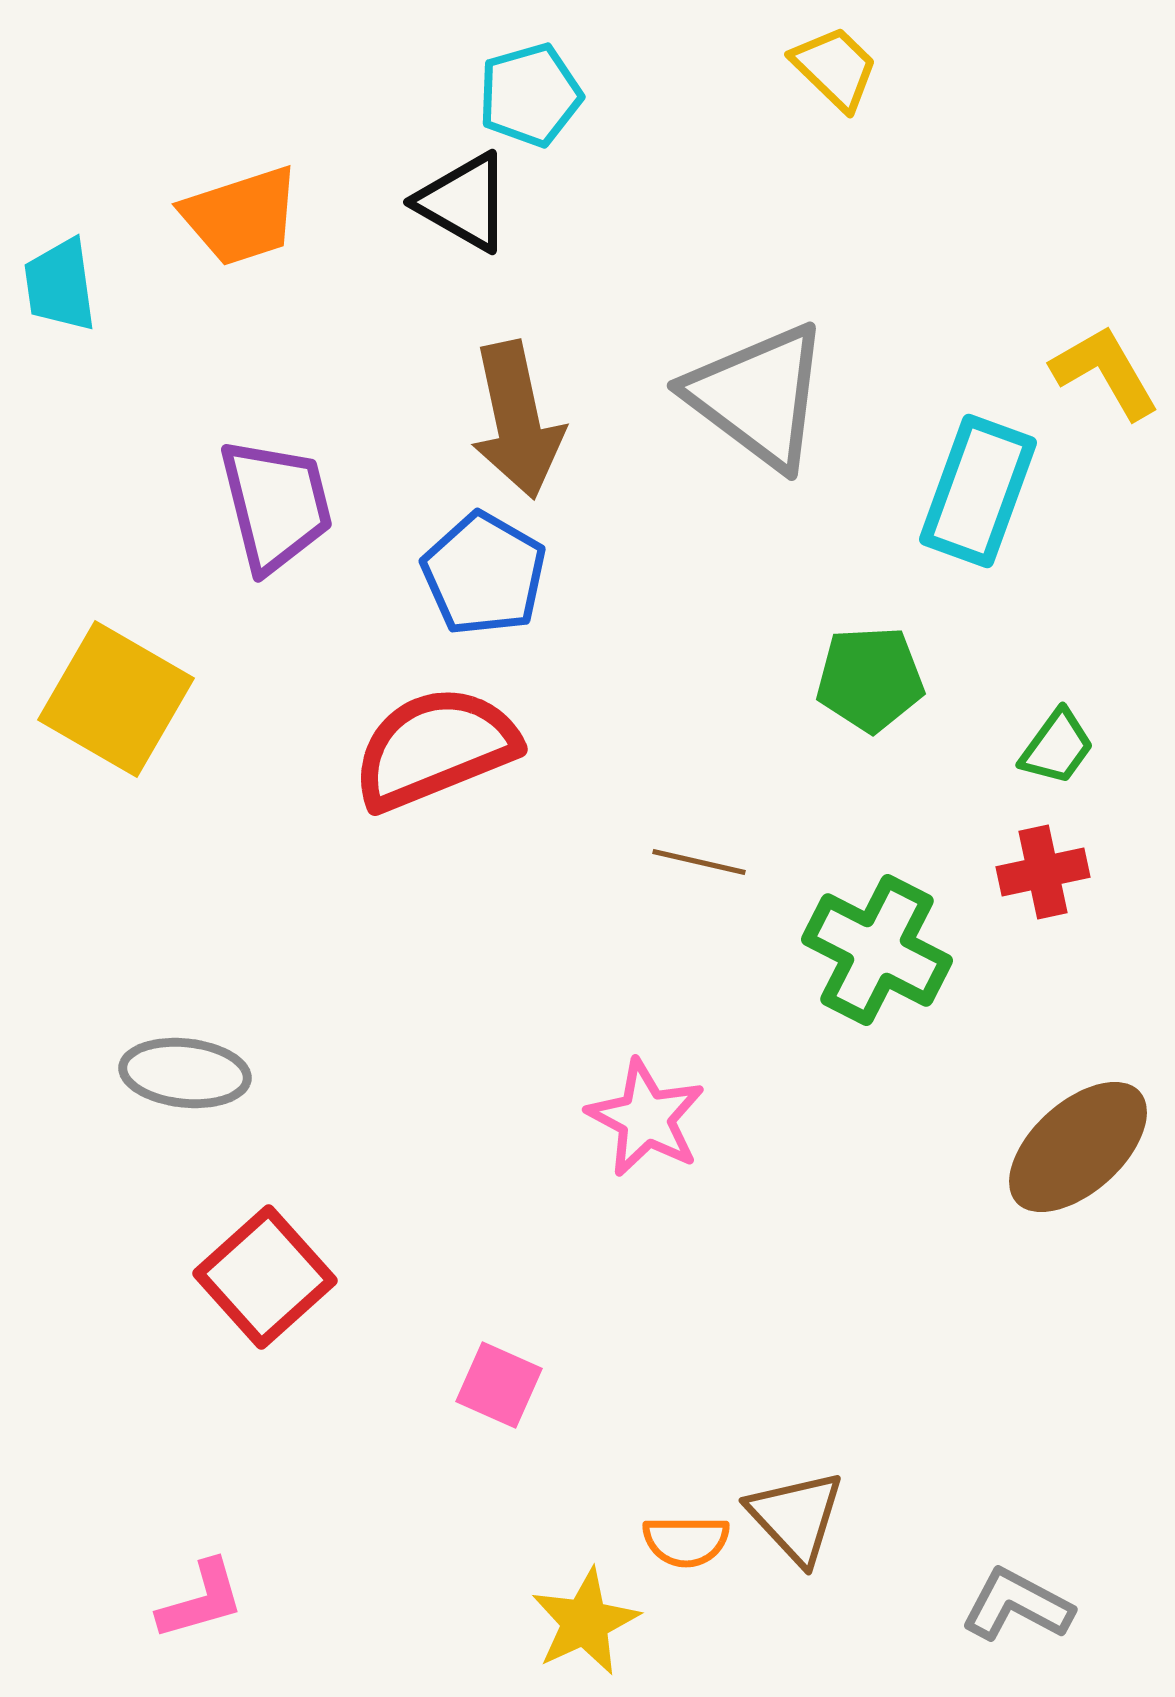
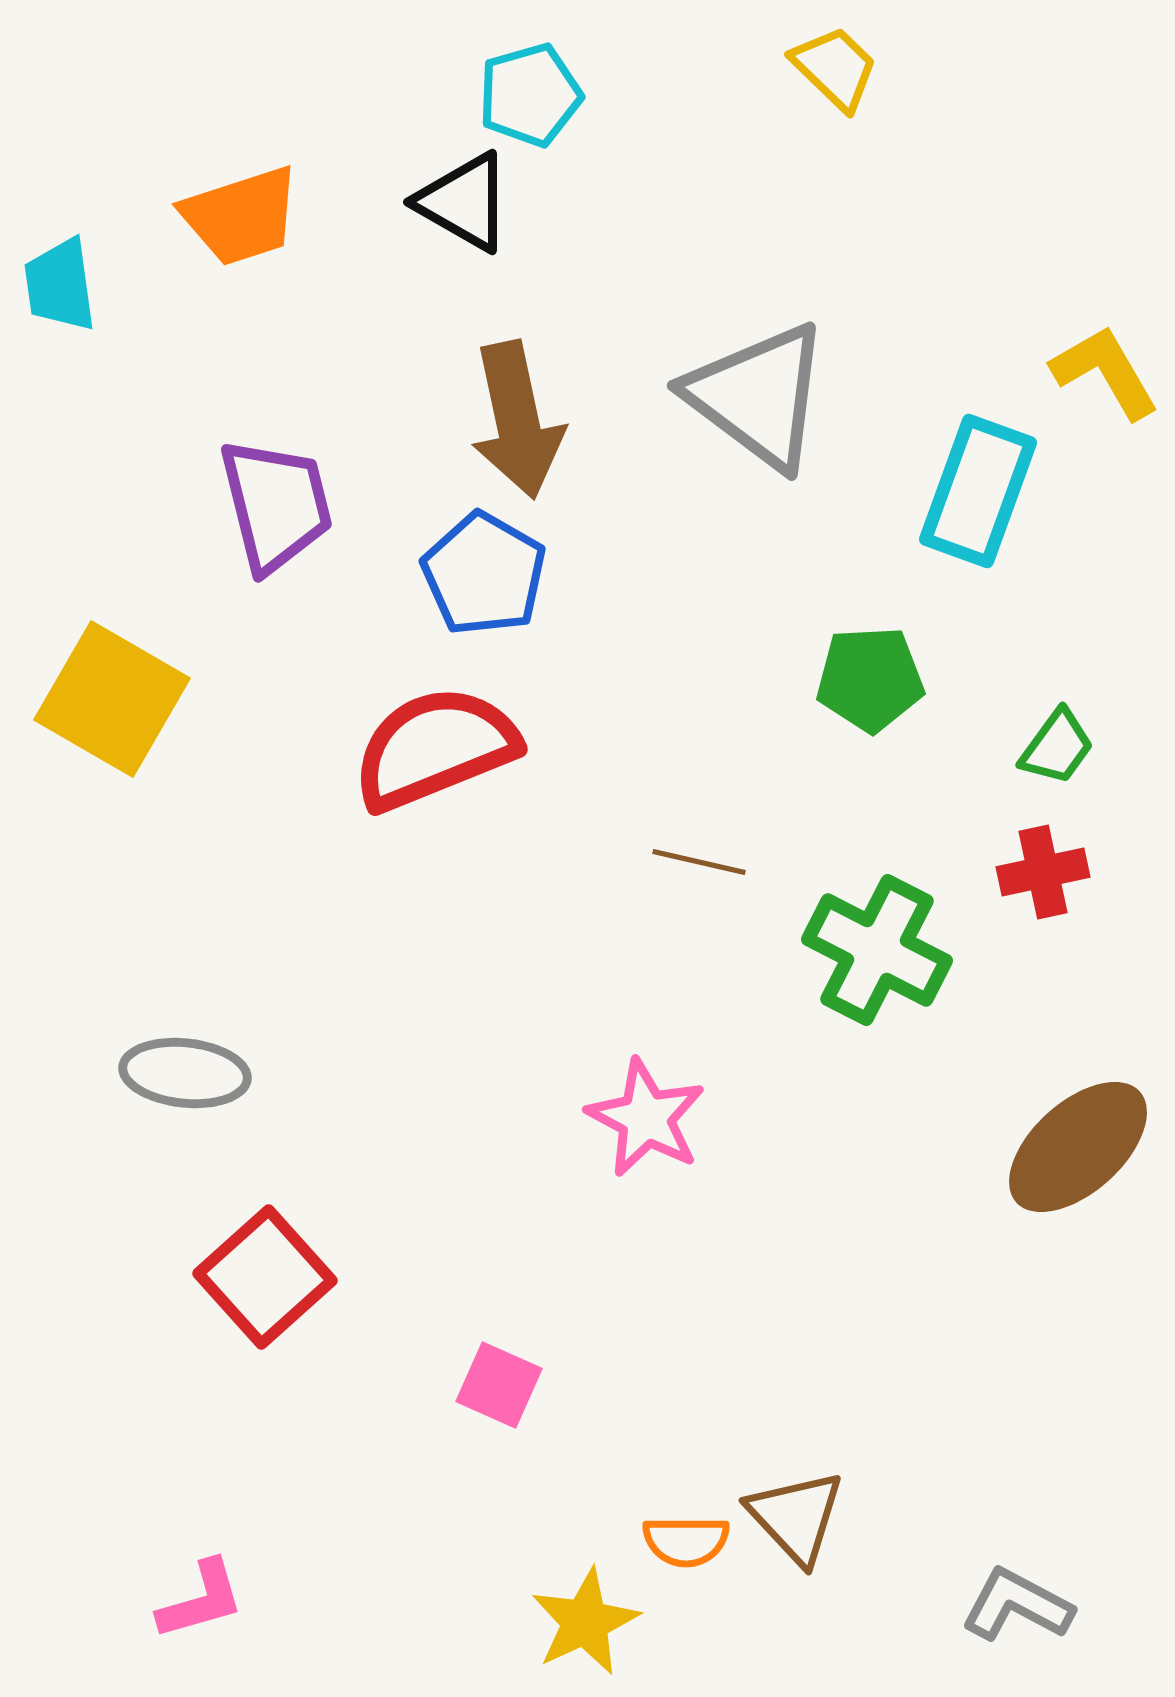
yellow square: moved 4 px left
